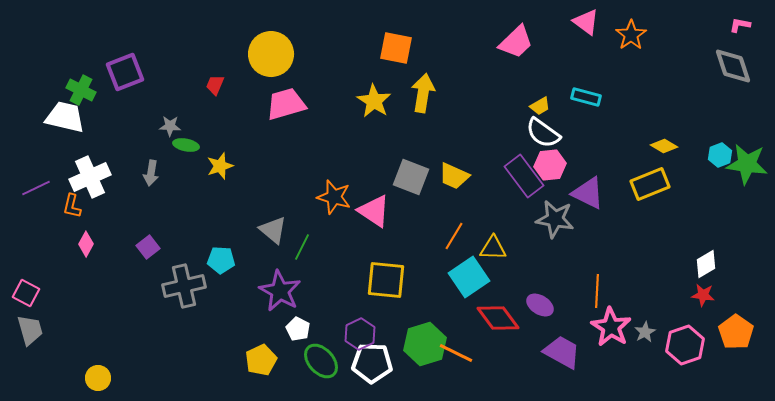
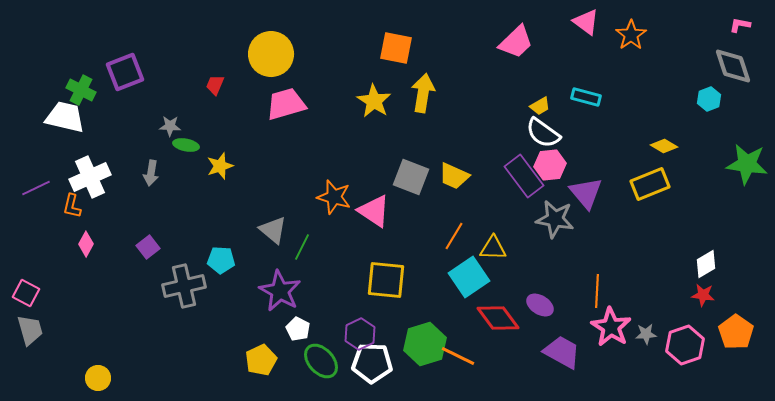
cyan hexagon at (720, 155): moved 11 px left, 56 px up
purple triangle at (588, 193): moved 2 px left; rotated 24 degrees clockwise
gray star at (645, 332): moved 1 px right, 2 px down; rotated 25 degrees clockwise
orange line at (456, 353): moved 2 px right, 3 px down
